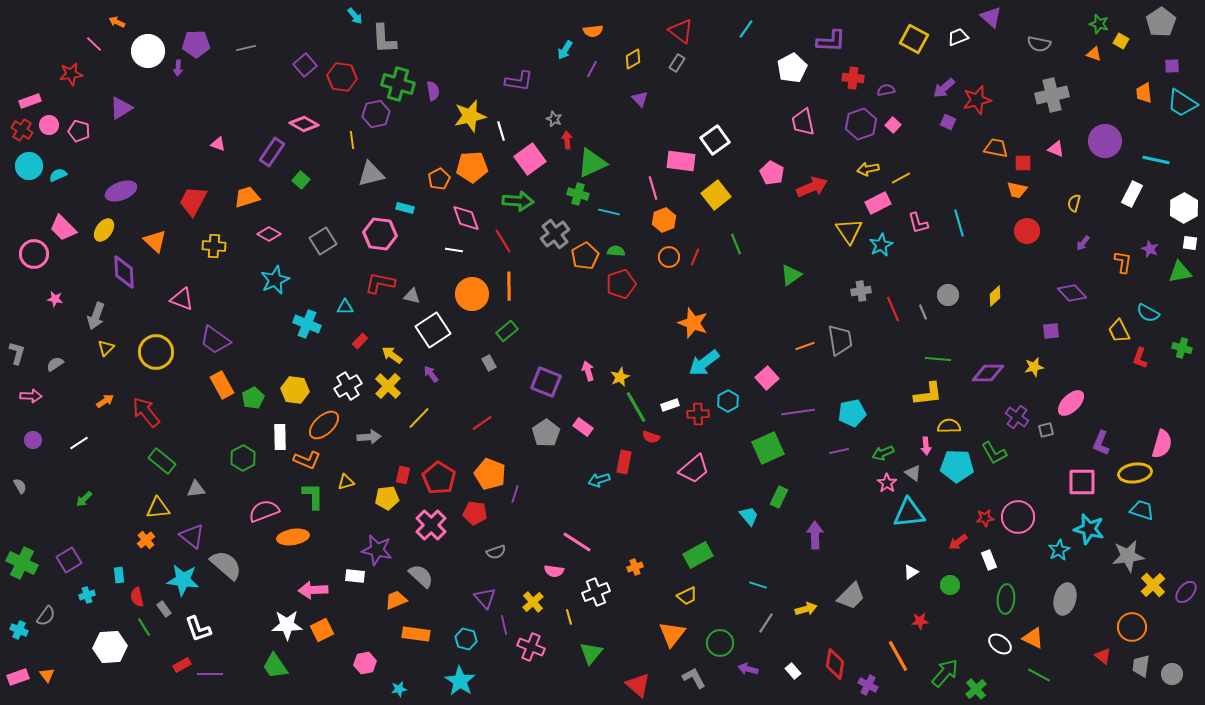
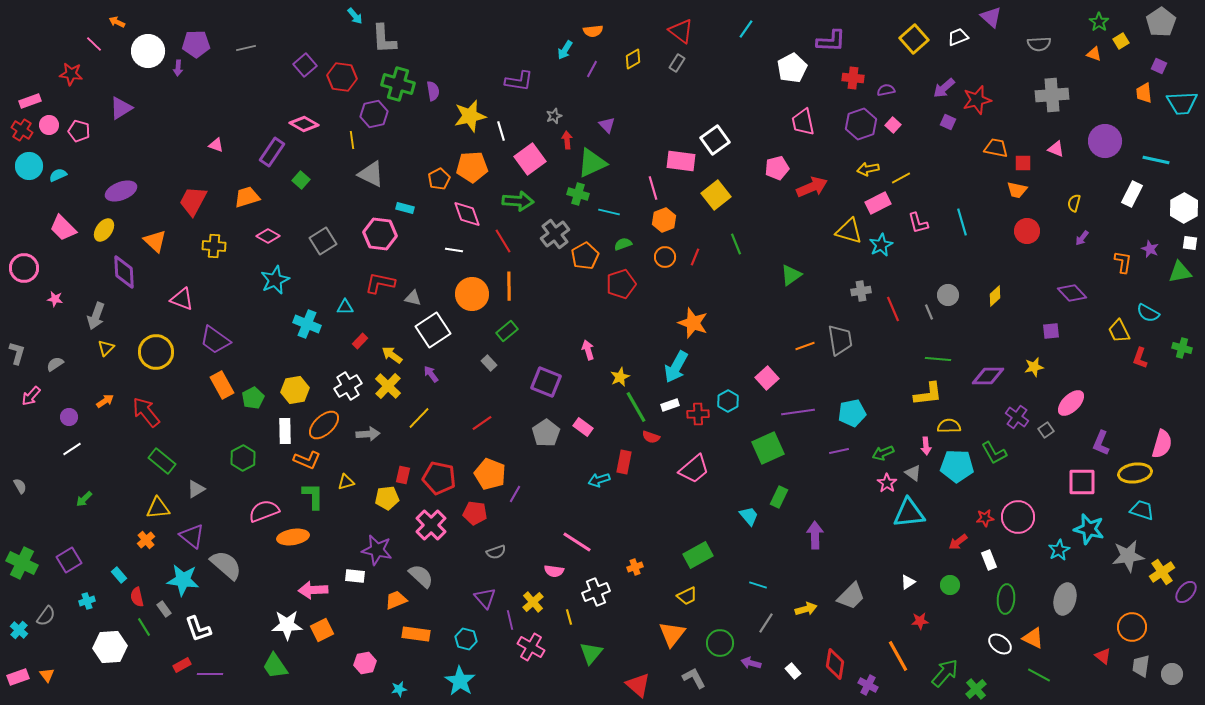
green star at (1099, 24): moved 2 px up; rotated 18 degrees clockwise
yellow square at (914, 39): rotated 20 degrees clockwise
yellow square at (1121, 41): rotated 28 degrees clockwise
gray semicircle at (1039, 44): rotated 15 degrees counterclockwise
purple square at (1172, 66): moved 13 px left; rotated 28 degrees clockwise
red star at (71, 74): rotated 15 degrees clockwise
gray cross at (1052, 95): rotated 8 degrees clockwise
purple triangle at (640, 99): moved 33 px left, 26 px down
cyan trapezoid at (1182, 103): rotated 36 degrees counterclockwise
purple hexagon at (376, 114): moved 2 px left
gray star at (554, 119): moved 3 px up; rotated 28 degrees clockwise
pink triangle at (218, 144): moved 2 px left, 1 px down
pink pentagon at (772, 173): moved 5 px right, 5 px up; rotated 30 degrees clockwise
gray triangle at (371, 174): rotated 40 degrees clockwise
pink diamond at (466, 218): moved 1 px right, 4 px up
cyan line at (959, 223): moved 3 px right, 1 px up
yellow triangle at (849, 231): rotated 40 degrees counterclockwise
pink diamond at (269, 234): moved 1 px left, 2 px down
purple arrow at (1083, 243): moved 1 px left, 5 px up
green semicircle at (616, 251): moved 7 px right, 7 px up; rotated 24 degrees counterclockwise
pink circle at (34, 254): moved 10 px left, 14 px down
orange circle at (669, 257): moved 4 px left
gray triangle at (412, 296): moved 1 px right, 2 px down
gray line at (923, 312): moved 6 px right
gray rectangle at (489, 363): rotated 14 degrees counterclockwise
cyan arrow at (704, 363): moved 28 px left, 4 px down; rotated 24 degrees counterclockwise
pink arrow at (588, 371): moved 21 px up
purple diamond at (988, 373): moved 3 px down
yellow hexagon at (295, 390): rotated 16 degrees counterclockwise
pink arrow at (31, 396): rotated 130 degrees clockwise
gray square at (1046, 430): rotated 21 degrees counterclockwise
white rectangle at (280, 437): moved 5 px right, 6 px up
gray arrow at (369, 437): moved 1 px left, 3 px up
purple circle at (33, 440): moved 36 px right, 23 px up
white line at (79, 443): moved 7 px left, 6 px down
red pentagon at (439, 478): rotated 20 degrees counterclockwise
gray triangle at (196, 489): rotated 24 degrees counterclockwise
purple line at (515, 494): rotated 12 degrees clockwise
white triangle at (911, 572): moved 3 px left, 10 px down
cyan rectangle at (119, 575): rotated 35 degrees counterclockwise
yellow cross at (1153, 585): moved 9 px right, 13 px up; rotated 10 degrees clockwise
cyan cross at (87, 595): moved 6 px down
purple line at (504, 625): moved 6 px right, 5 px up
cyan cross at (19, 630): rotated 18 degrees clockwise
pink cross at (531, 647): rotated 8 degrees clockwise
purple arrow at (748, 669): moved 3 px right, 6 px up
